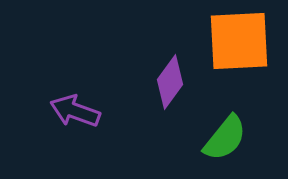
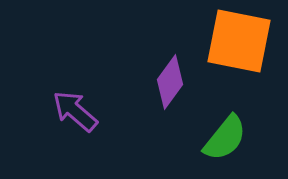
orange square: rotated 14 degrees clockwise
purple arrow: rotated 21 degrees clockwise
